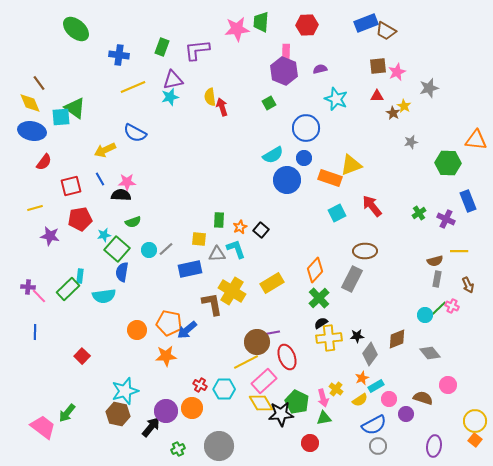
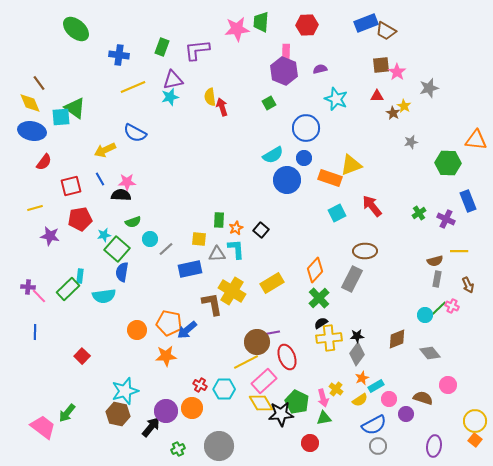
brown square at (378, 66): moved 3 px right, 1 px up
pink star at (397, 72): rotated 12 degrees counterclockwise
orange star at (240, 227): moved 4 px left, 1 px down
cyan L-shape at (236, 249): rotated 15 degrees clockwise
cyan circle at (149, 250): moved 1 px right, 11 px up
gray diamond at (370, 354): moved 13 px left
